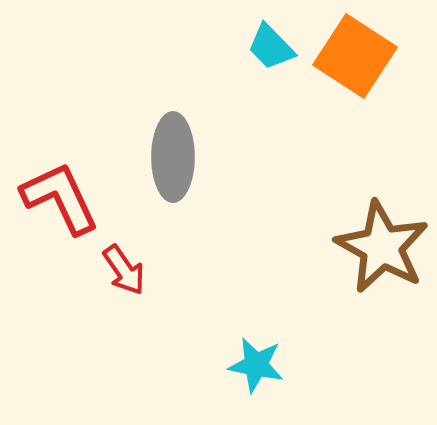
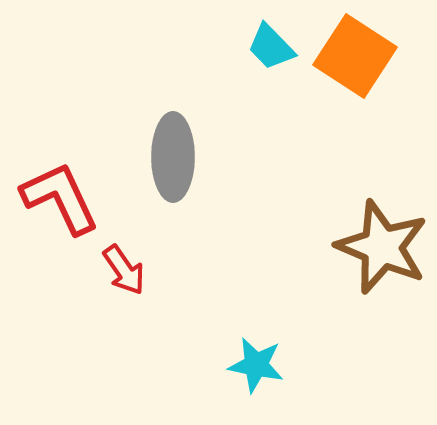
brown star: rotated 6 degrees counterclockwise
